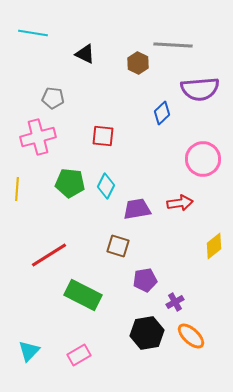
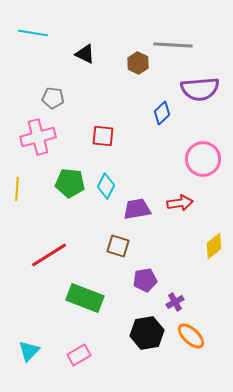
green rectangle: moved 2 px right, 3 px down; rotated 6 degrees counterclockwise
